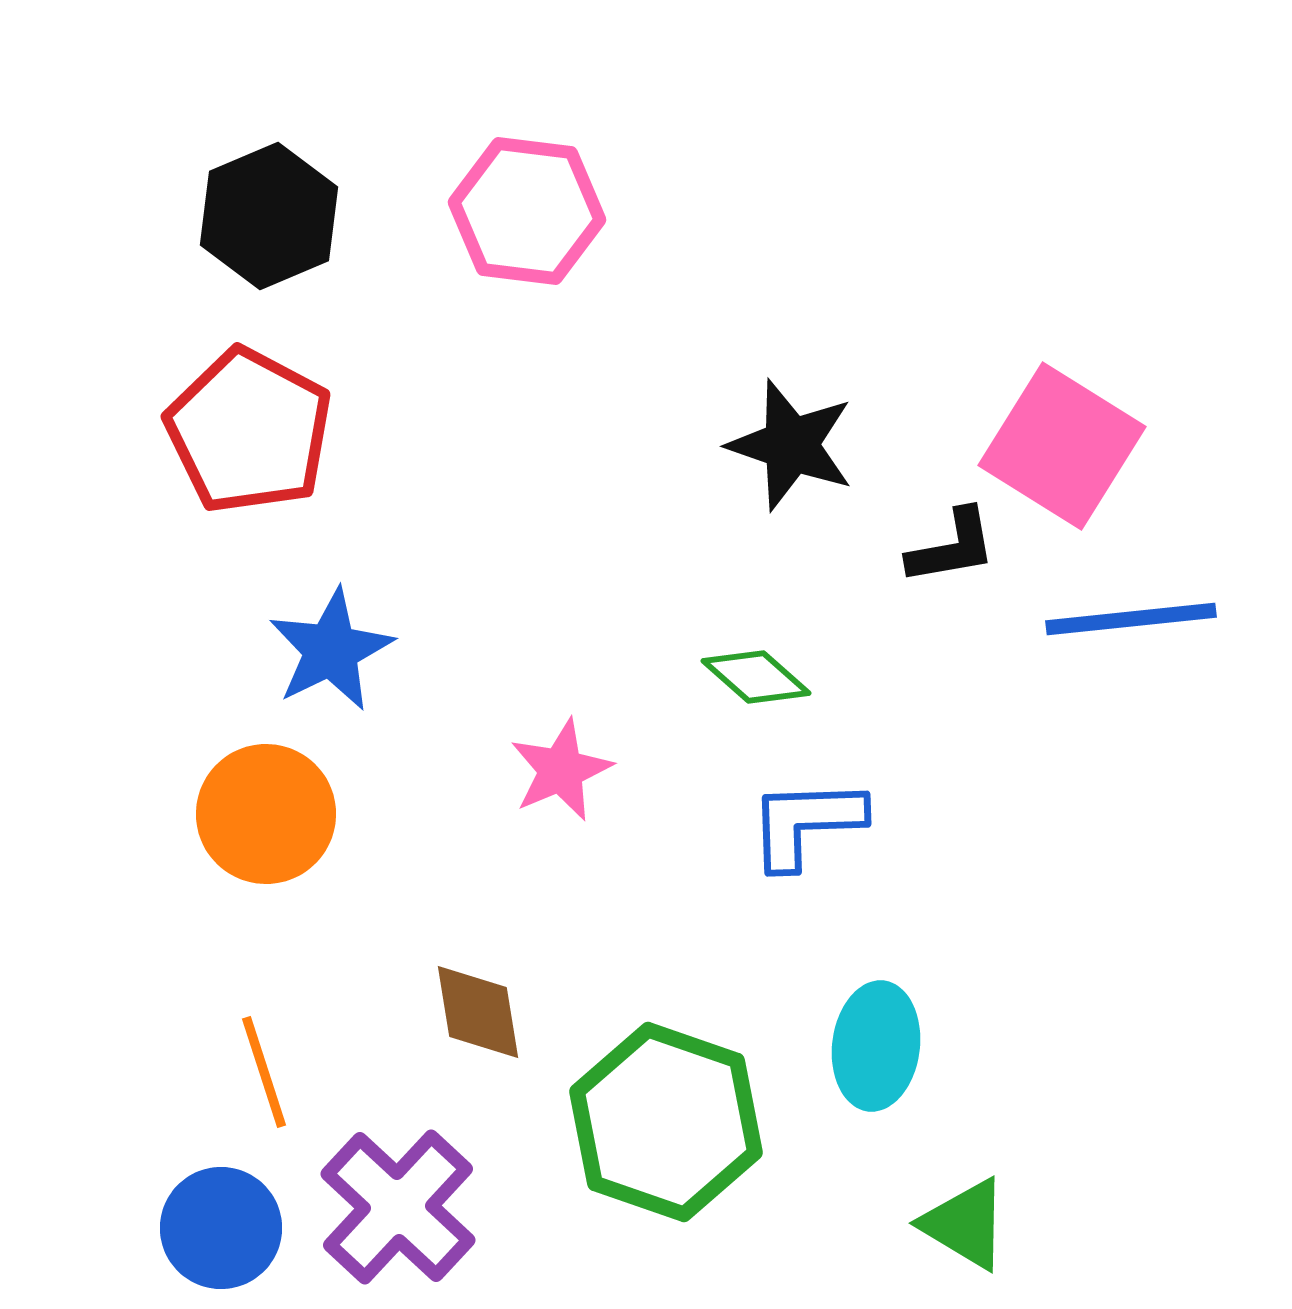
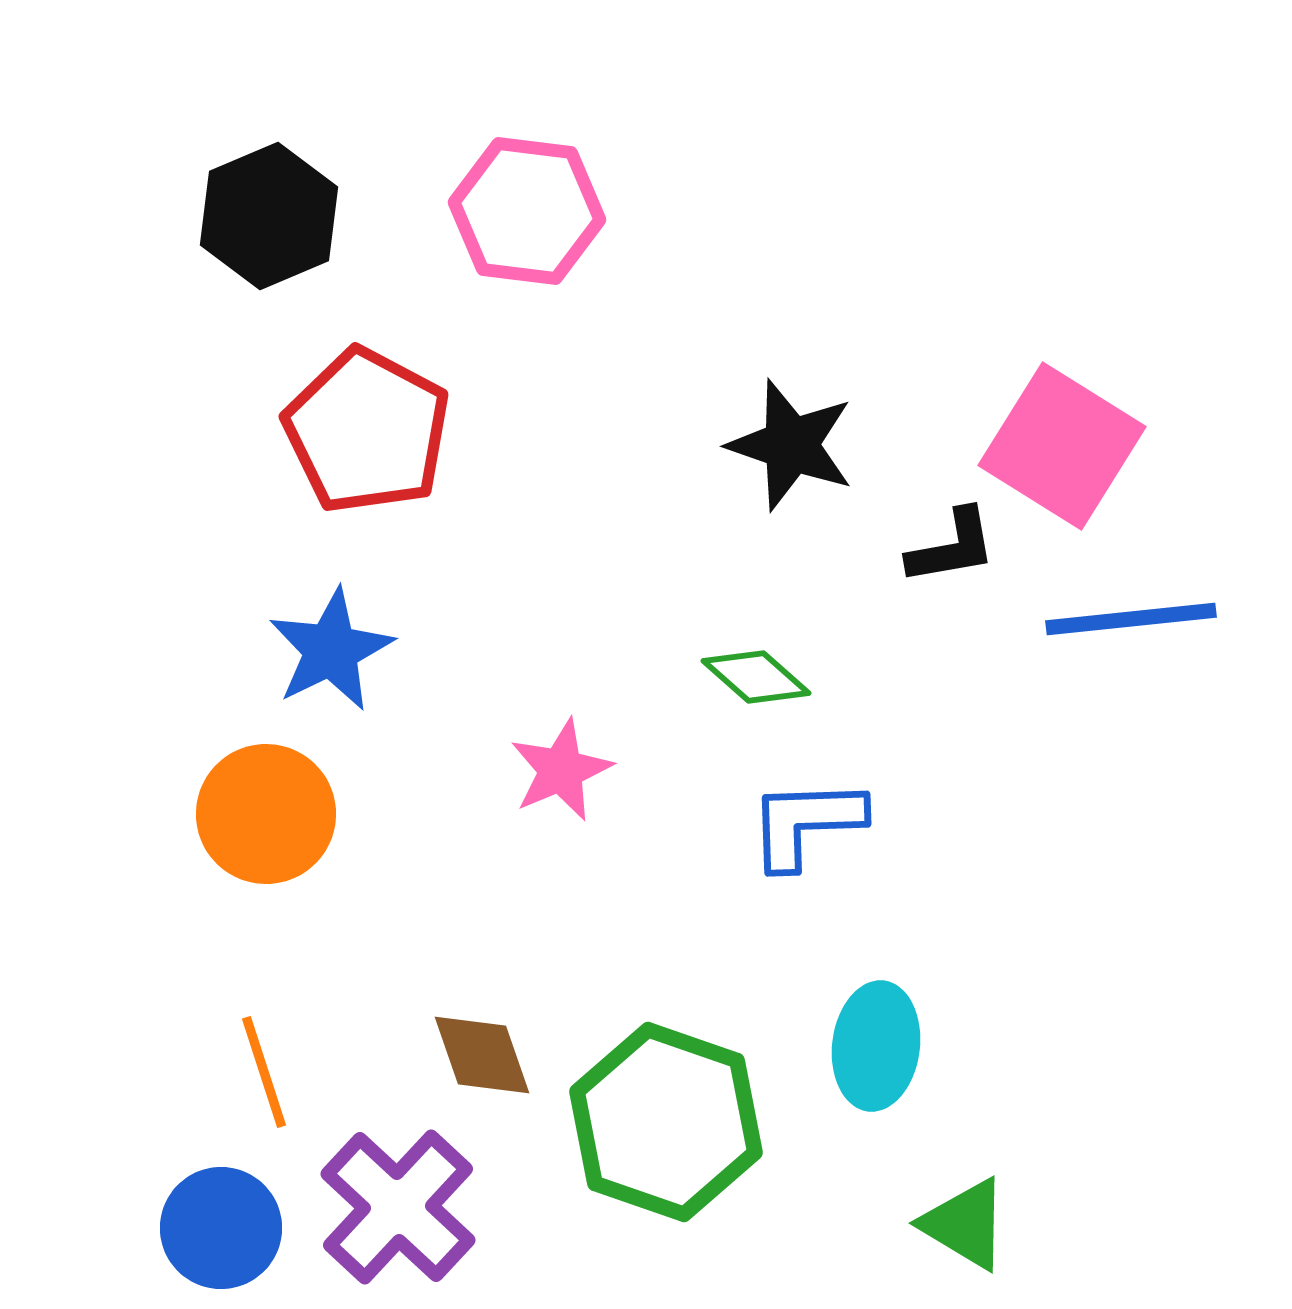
red pentagon: moved 118 px right
brown diamond: moved 4 px right, 43 px down; rotated 10 degrees counterclockwise
